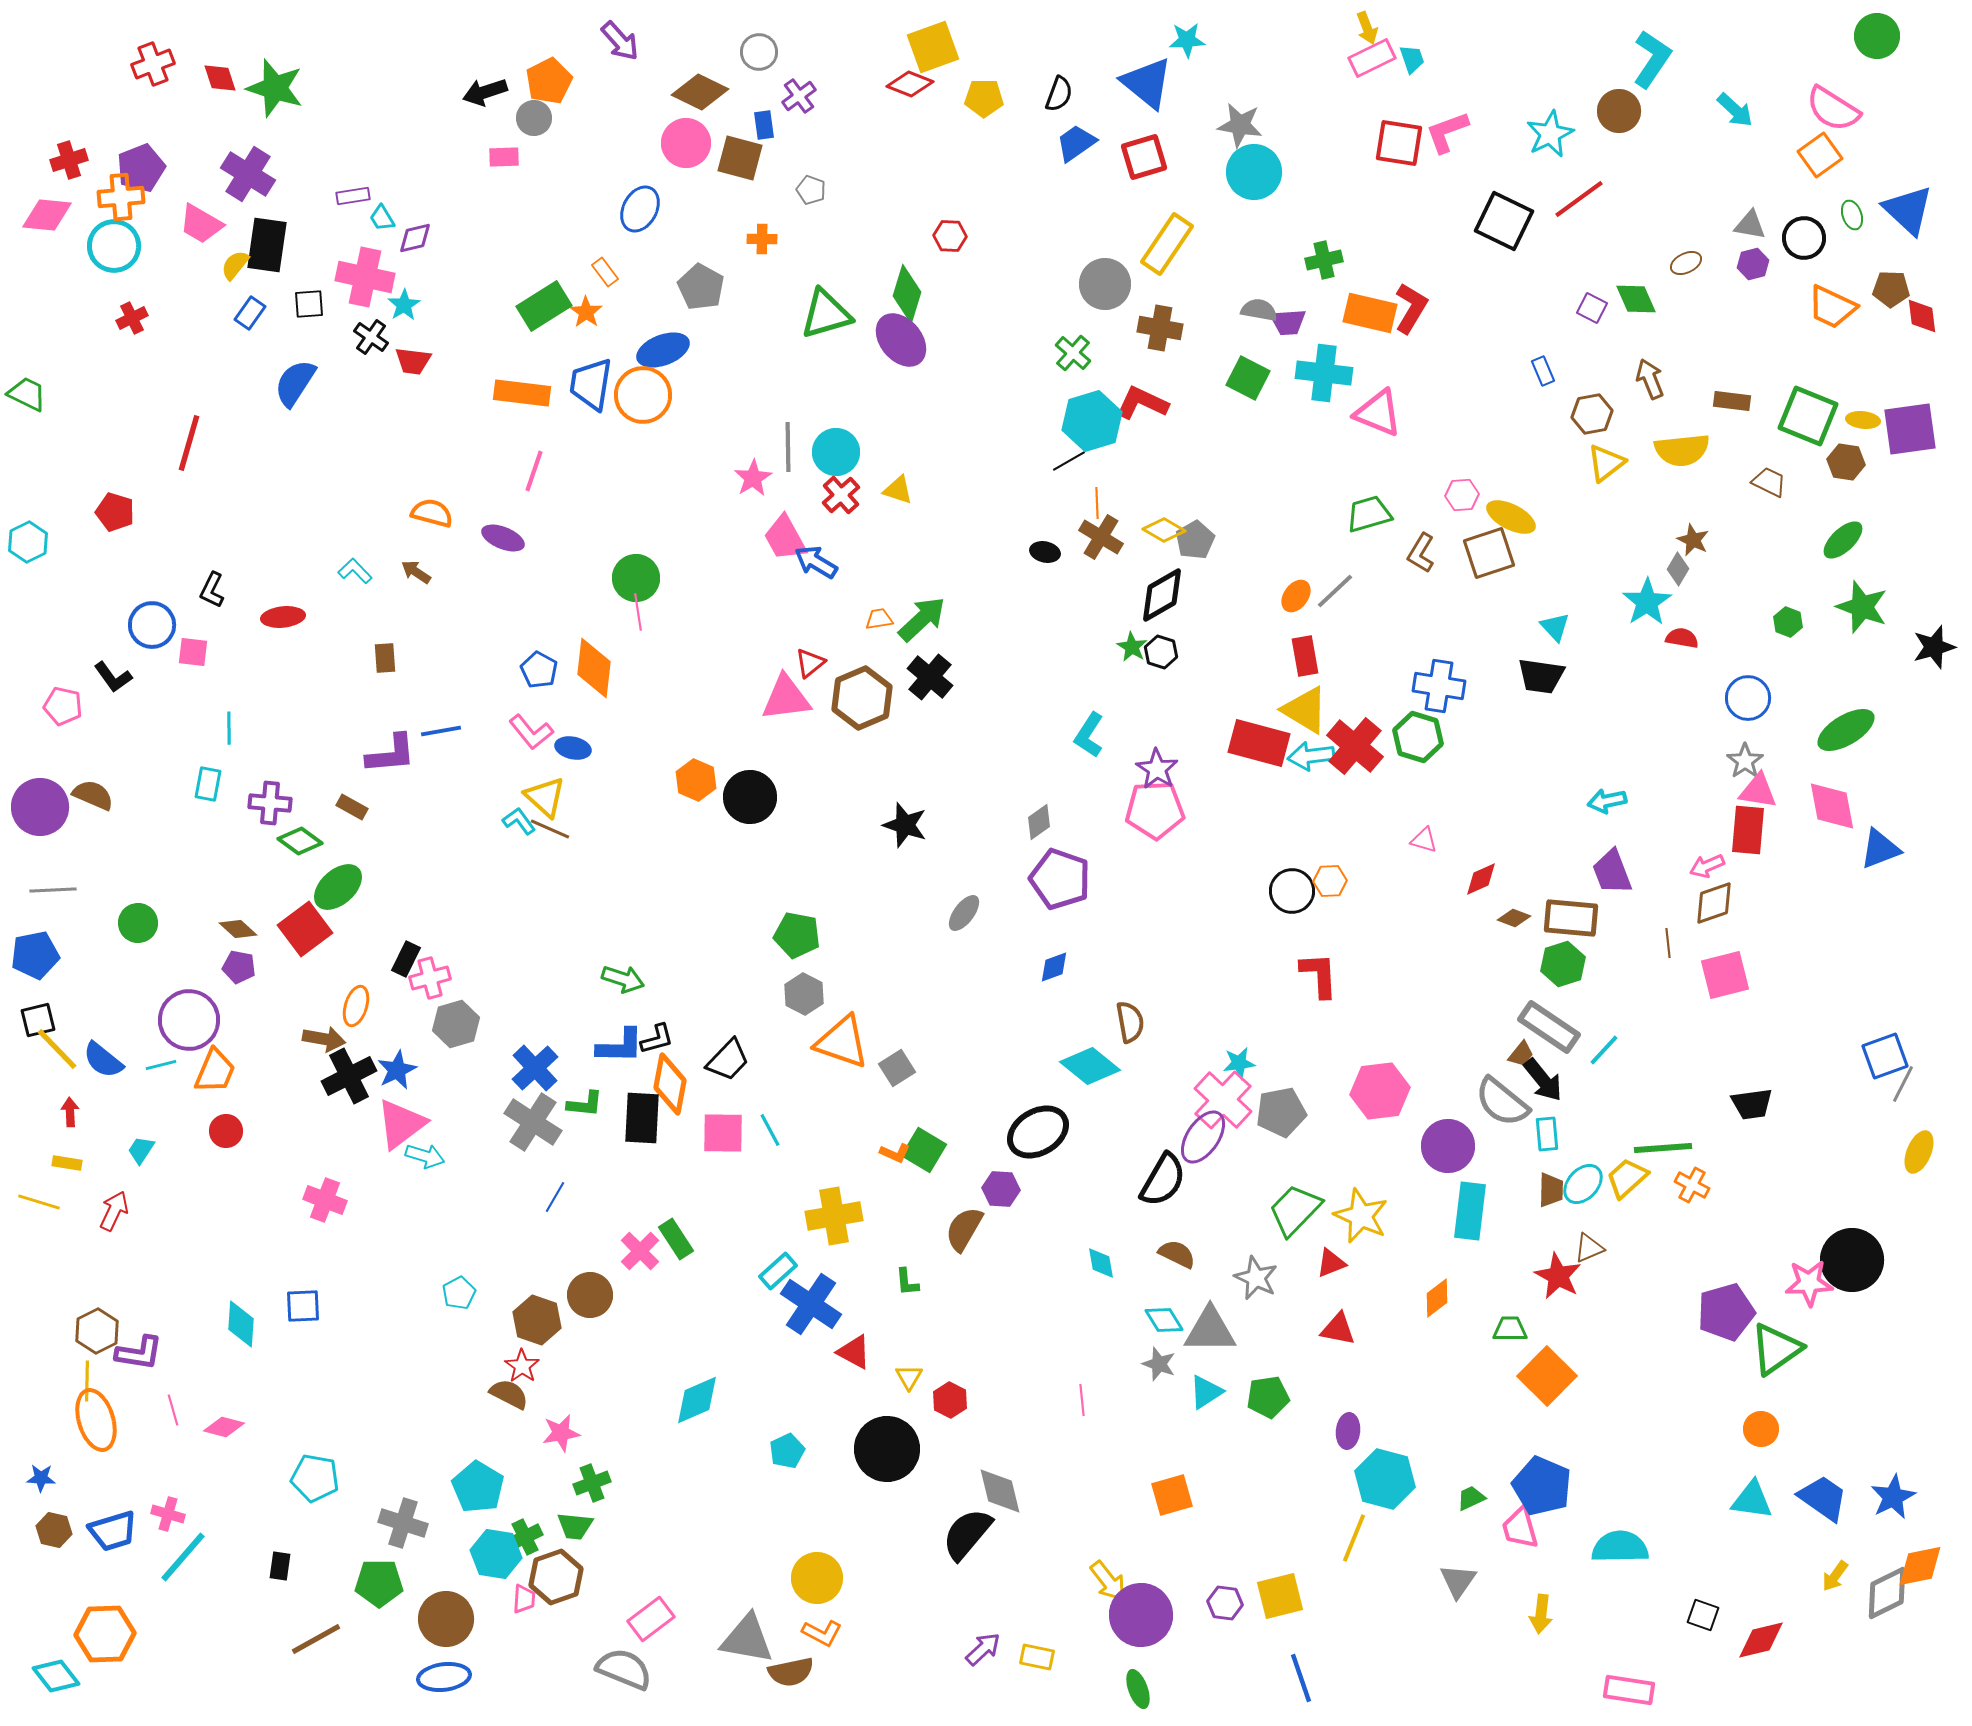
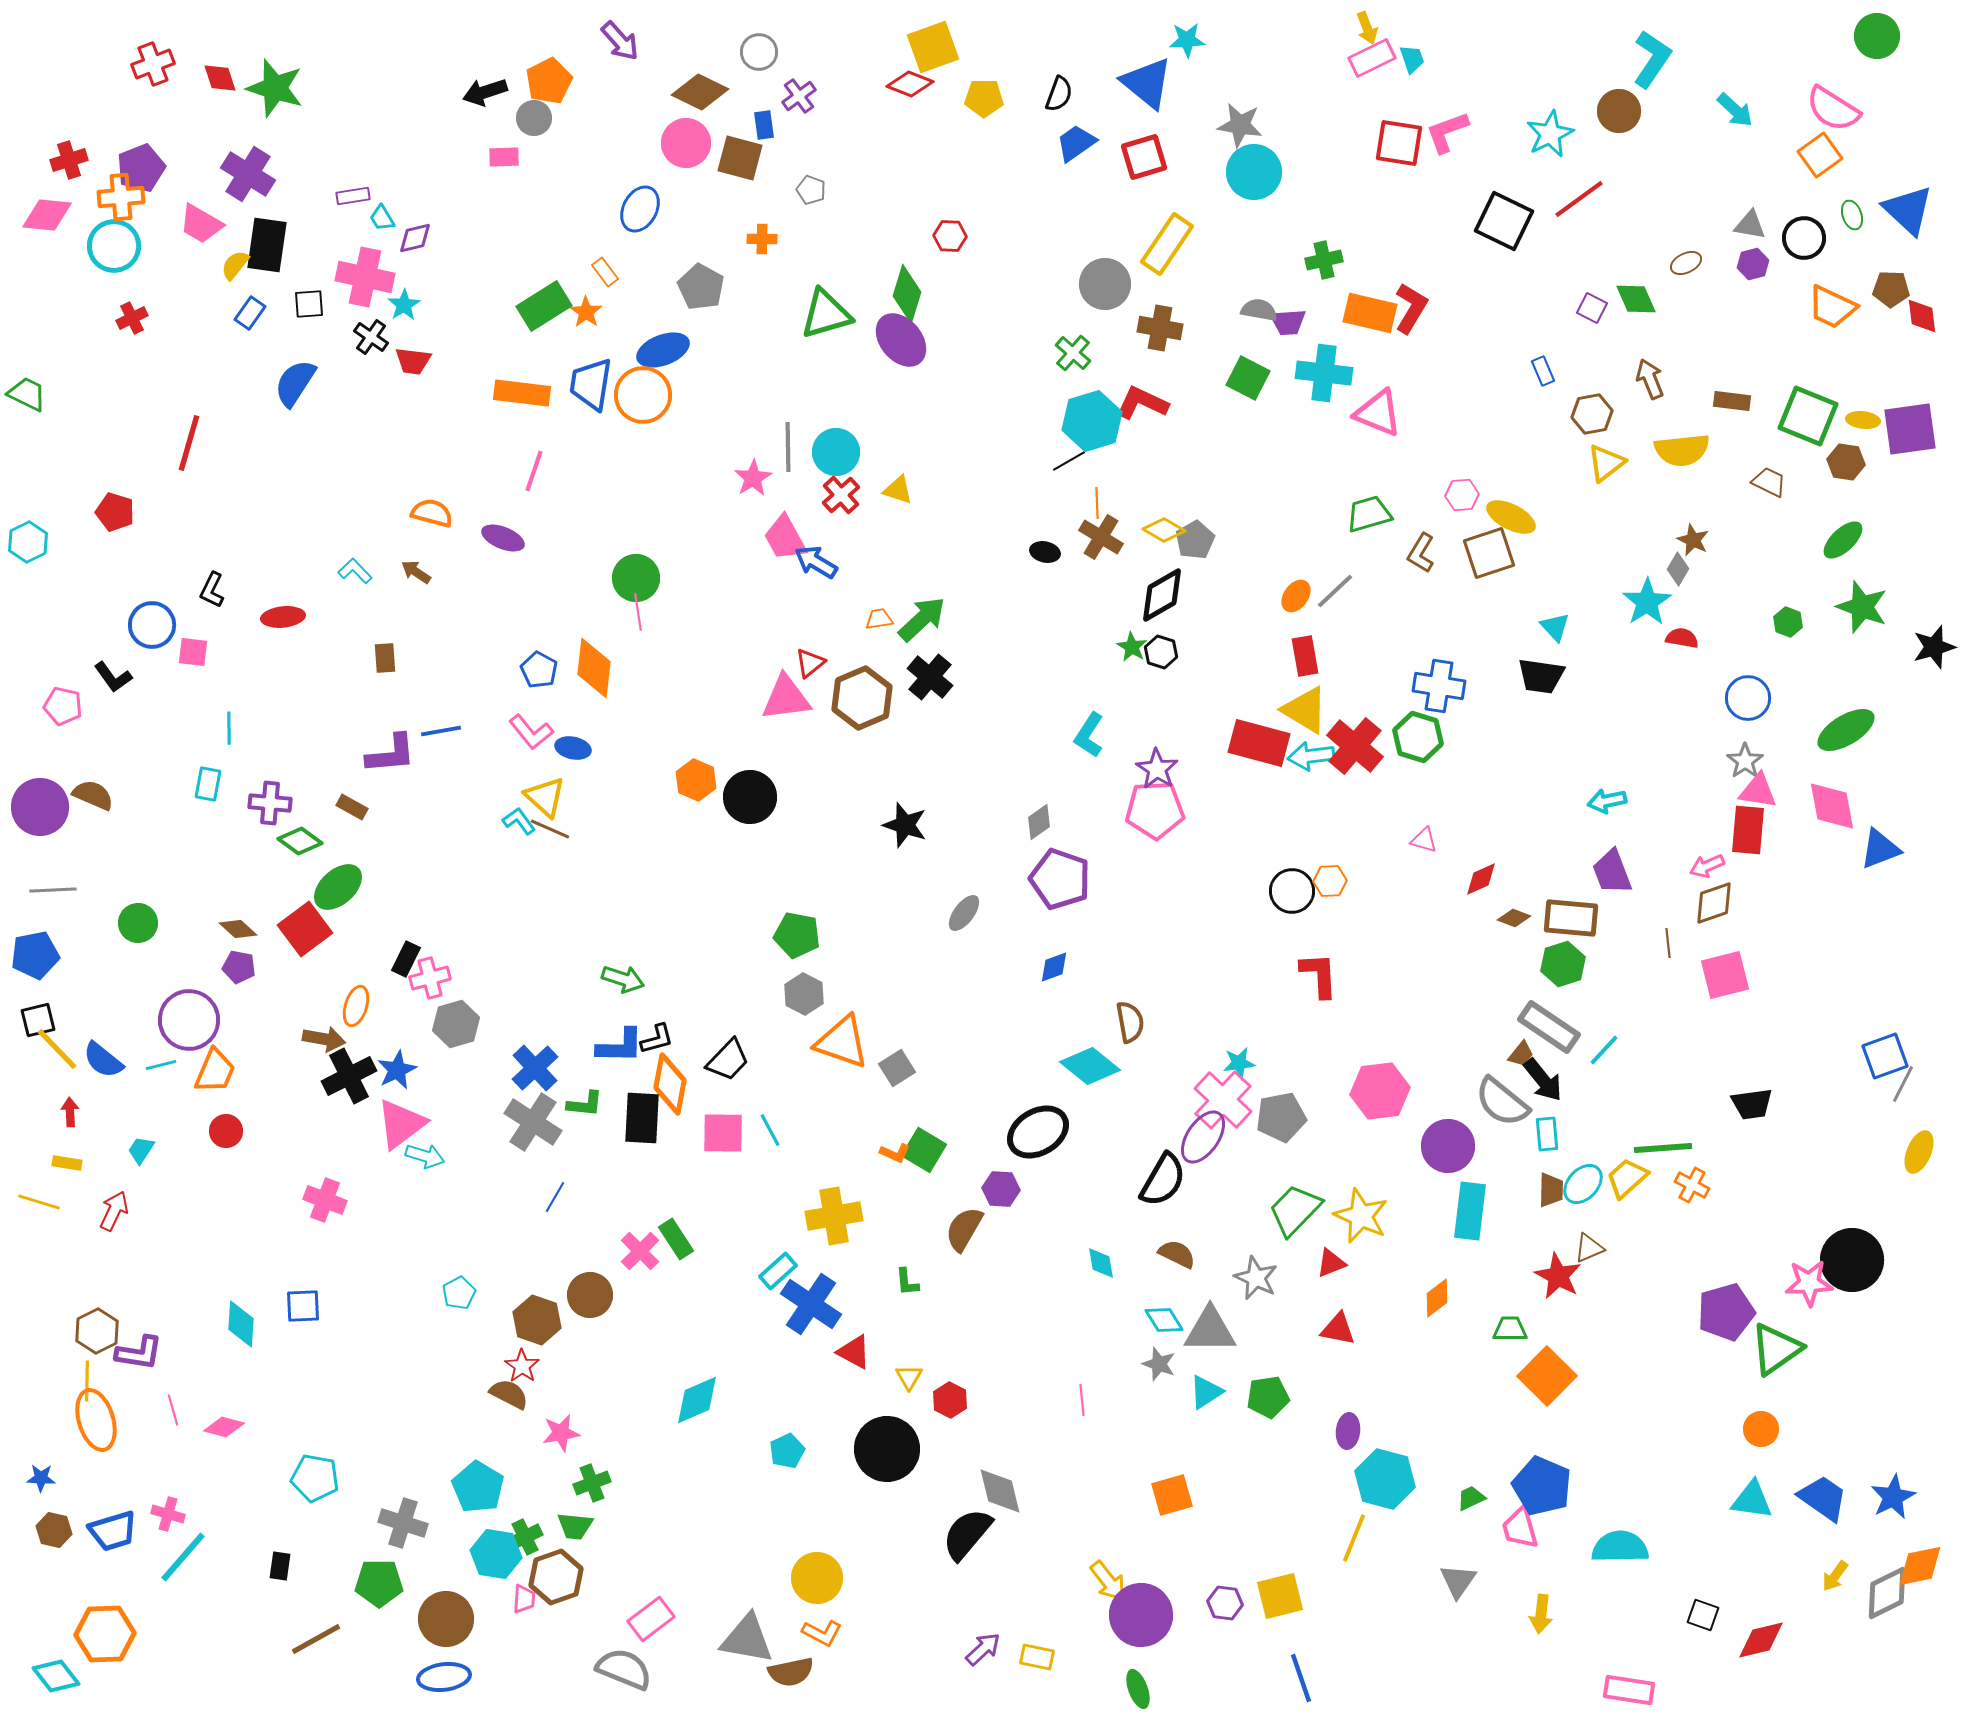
gray pentagon at (1281, 1112): moved 5 px down
